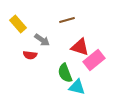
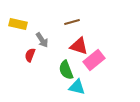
brown line: moved 5 px right, 2 px down
yellow rectangle: rotated 36 degrees counterclockwise
gray arrow: rotated 21 degrees clockwise
red triangle: moved 1 px left, 1 px up
red semicircle: rotated 104 degrees clockwise
green semicircle: moved 1 px right, 3 px up
